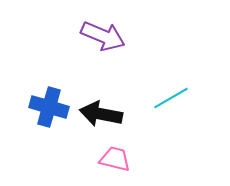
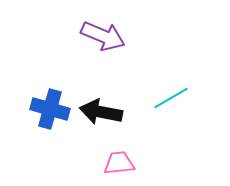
blue cross: moved 1 px right, 2 px down
black arrow: moved 2 px up
pink trapezoid: moved 4 px right, 4 px down; rotated 20 degrees counterclockwise
